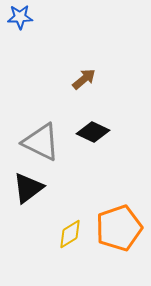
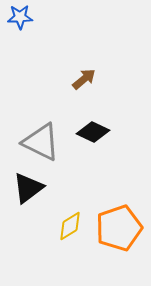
yellow diamond: moved 8 px up
